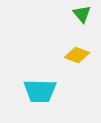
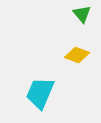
cyan trapezoid: moved 2 px down; rotated 112 degrees clockwise
